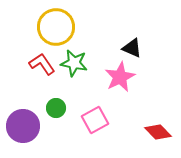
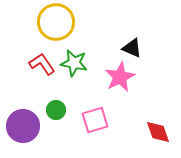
yellow circle: moved 5 px up
green circle: moved 2 px down
pink square: rotated 12 degrees clockwise
red diamond: rotated 24 degrees clockwise
